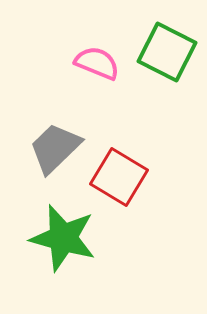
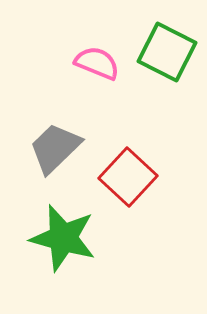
red square: moved 9 px right; rotated 12 degrees clockwise
